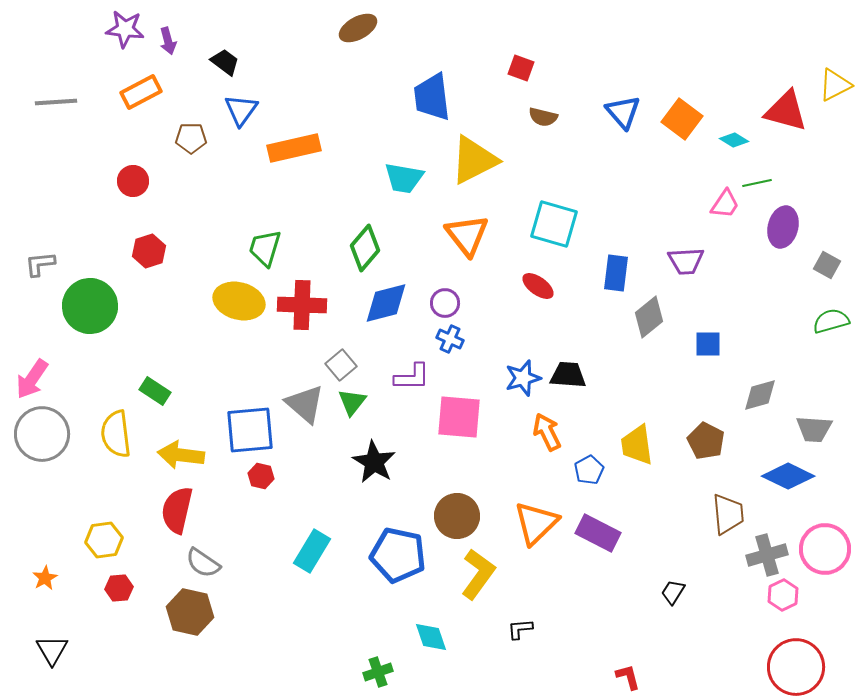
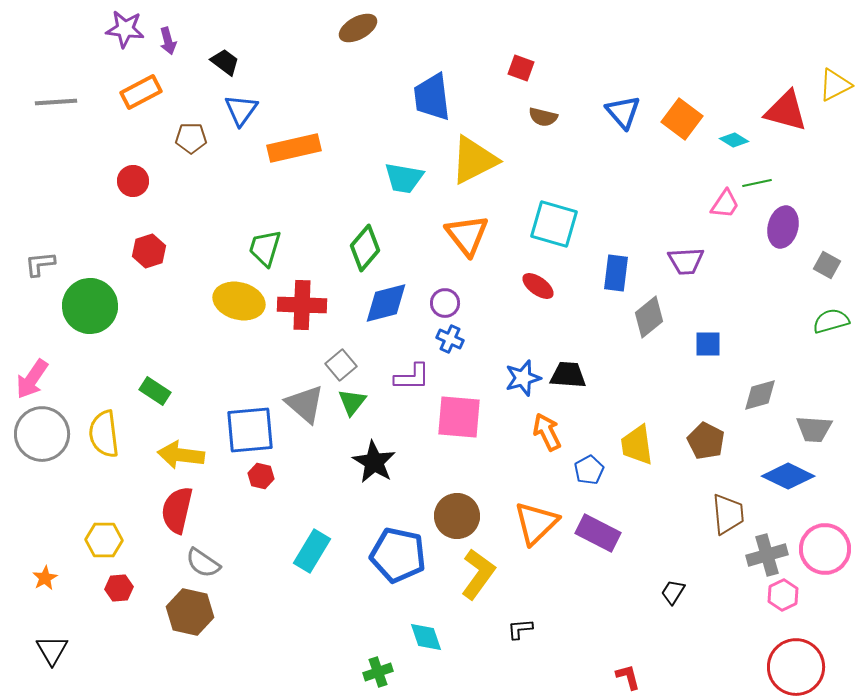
yellow semicircle at (116, 434): moved 12 px left
yellow hexagon at (104, 540): rotated 9 degrees clockwise
cyan diamond at (431, 637): moved 5 px left
